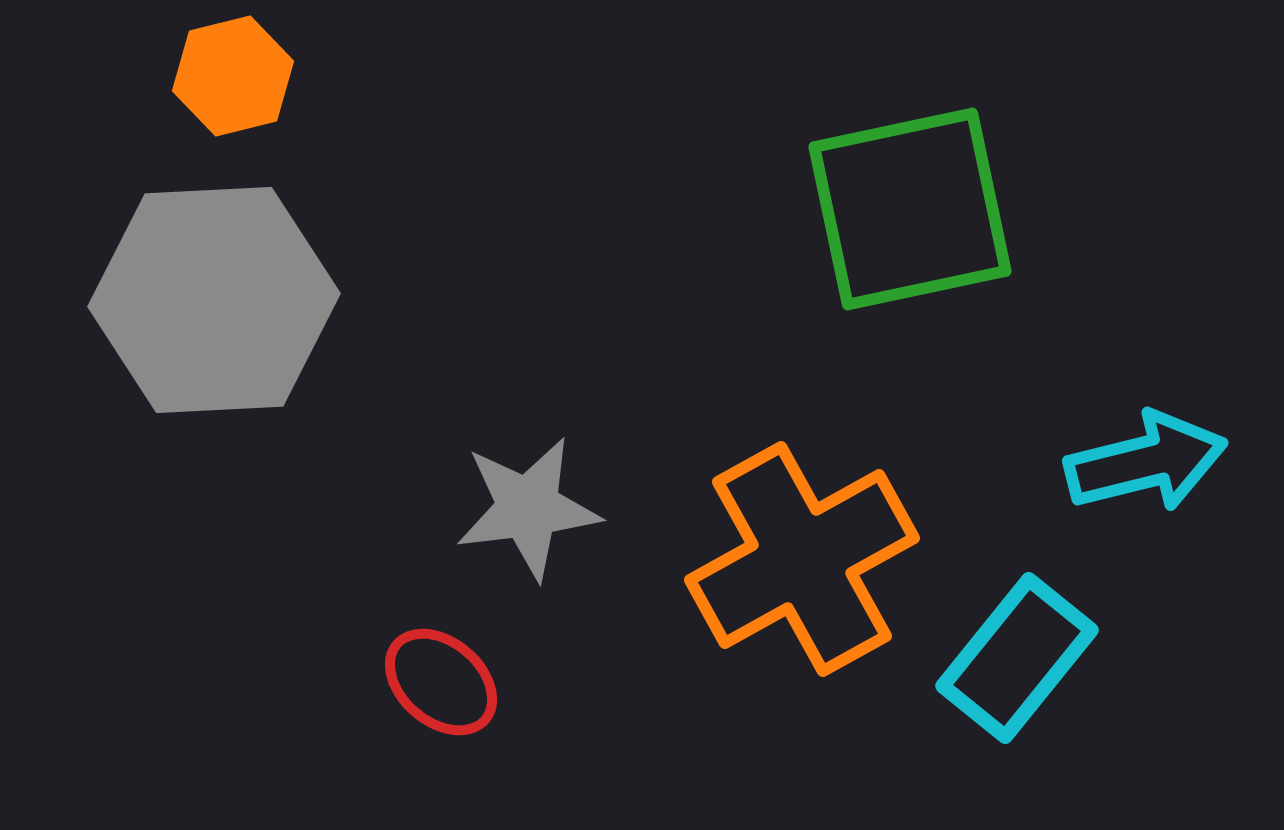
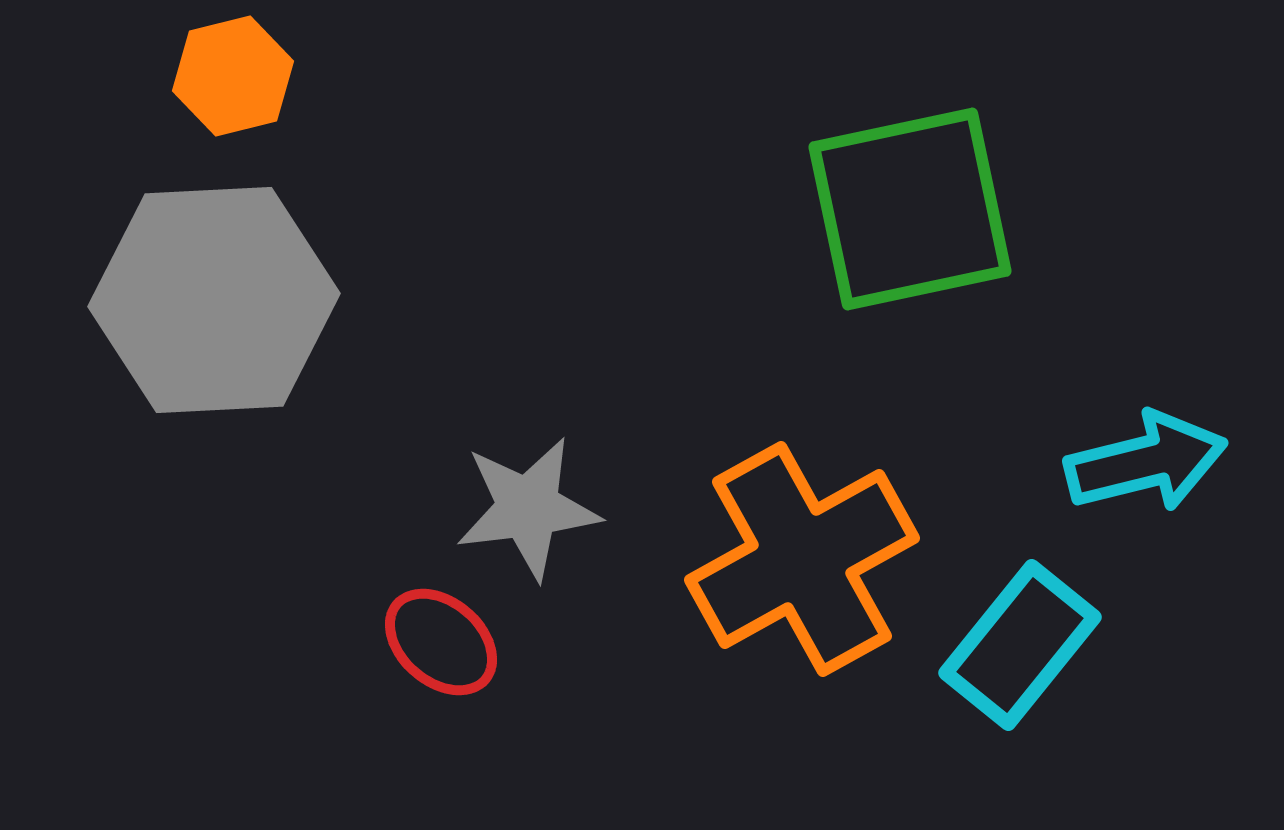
cyan rectangle: moved 3 px right, 13 px up
red ellipse: moved 40 px up
